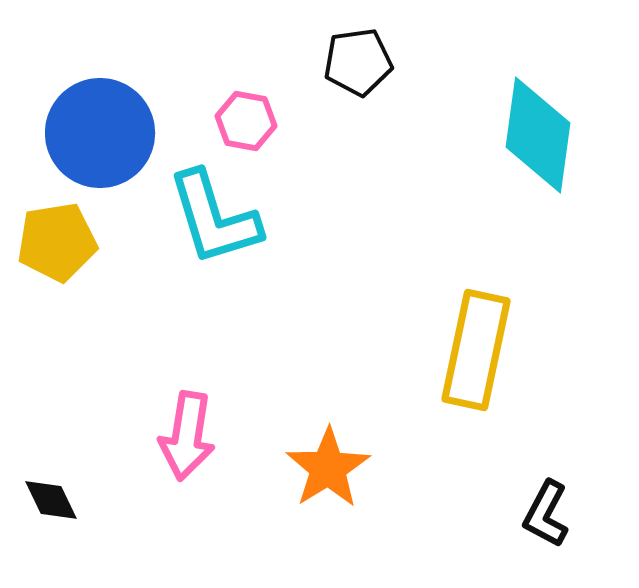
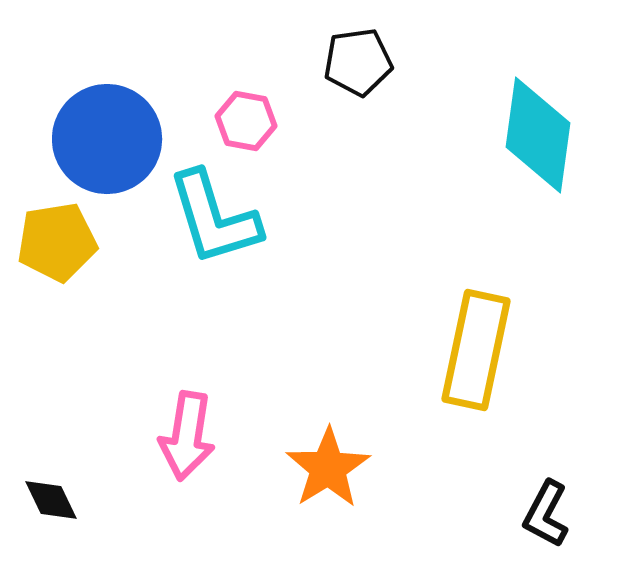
blue circle: moved 7 px right, 6 px down
